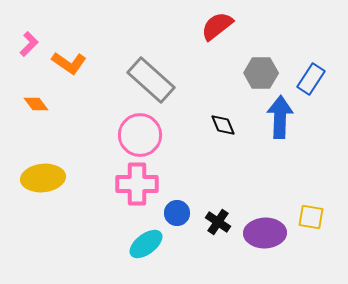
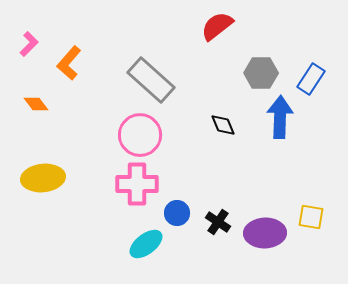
orange L-shape: rotated 96 degrees clockwise
